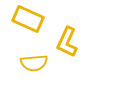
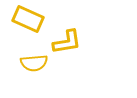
yellow L-shape: rotated 124 degrees counterclockwise
